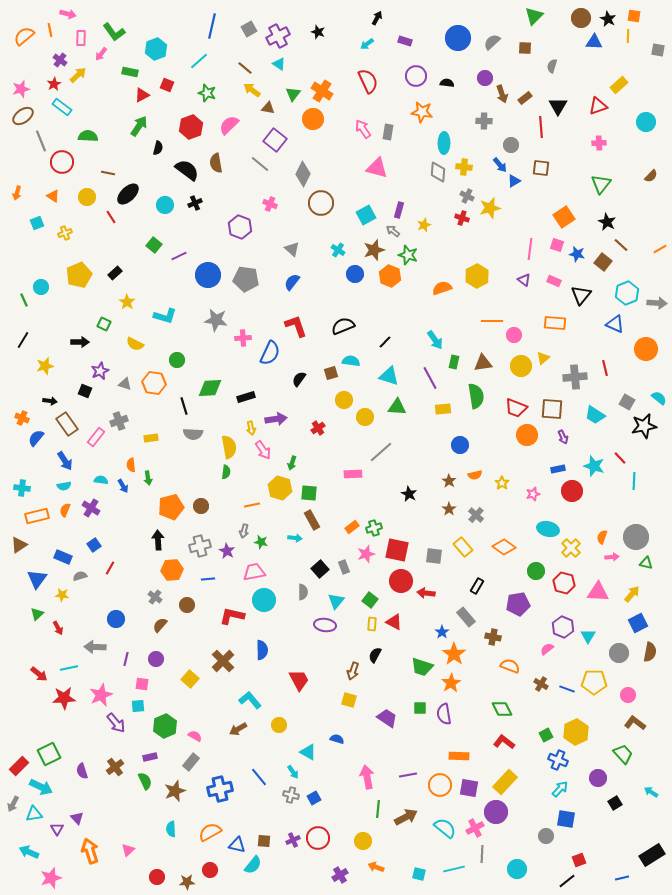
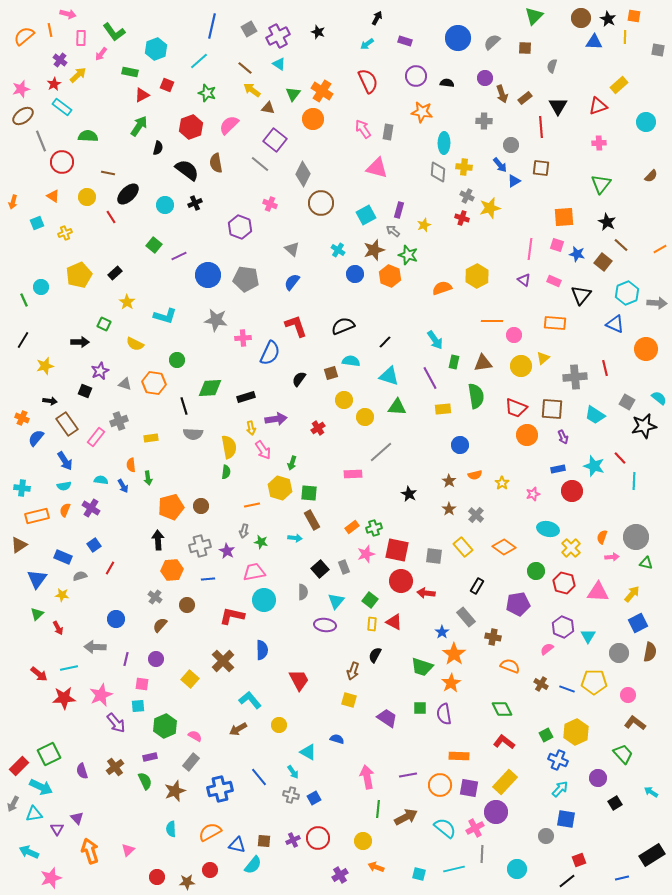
yellow line at (628, 36): moved 3 px left, 1 px down
orange arrow at (17, 193): moved 4 px left, 9 px down
orange square at (564, 217): rotated 30 degrees clockwise
